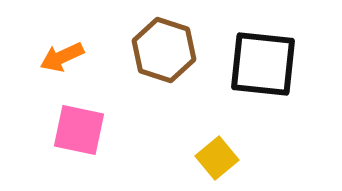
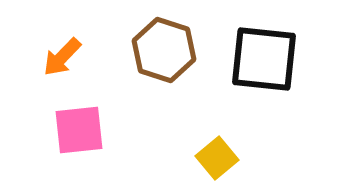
orange arrow: rotated 21 degrees counterclockwise
black square: moved 1 px right, 5 px up
pink square: rotated 18 degrees counterclockwise
